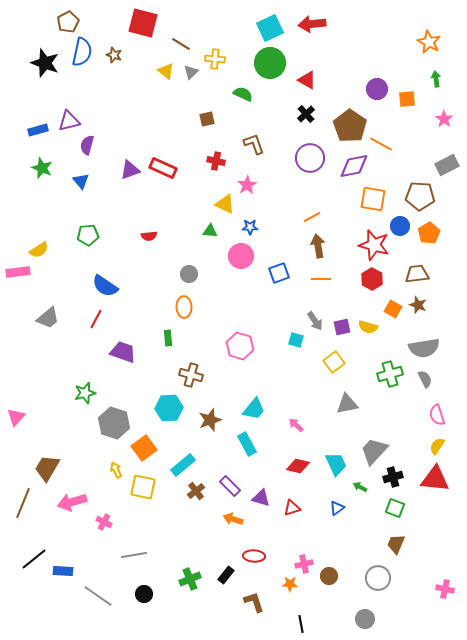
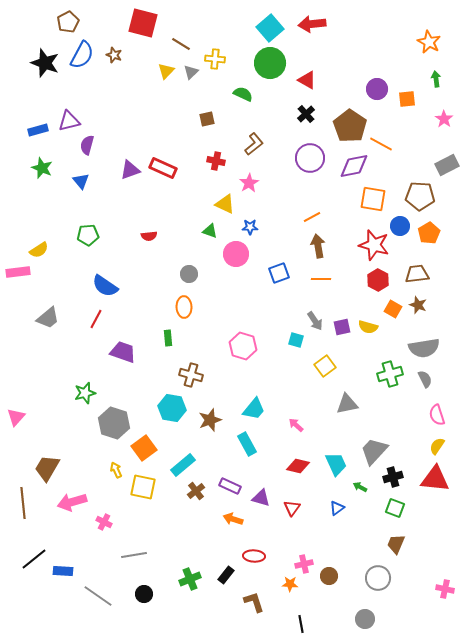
cyan square at (270, 28): rotated 16 degrees counterclockwise
blue semicircle at (82, 52): moved 3 px down; rotated 16 degrees clockwise
yellow triangle at (166, 71): rotated 36 degrees clockwise
brown L-shape at (254, 144): rotated 70 degrees clockwise
pink star at (247, 185): moved 2 px right, 2 px up
green triangle at (210, 231): rotated 14 degrees clockwise
pink circle at (241, 256): moved 5 px left, 2 px up
red hexagon at (372, 279): moved 6 px right, 1 px down
pink hexagon at (240, 346): moved 3 px right
yellow square at (334, 362): moved 9 px left, 4 px down
cyan hexagon at (169, 408): moved 3 px right; rotated 12 degrees clockwise
purple rectangle at (230, 486): rotated 20 degrees counterclockwise
brown line at (23, 503): rotated 28 degrees counterclockwise
red triangle at (292, 508): rotated 36 degrees counterclockwise
